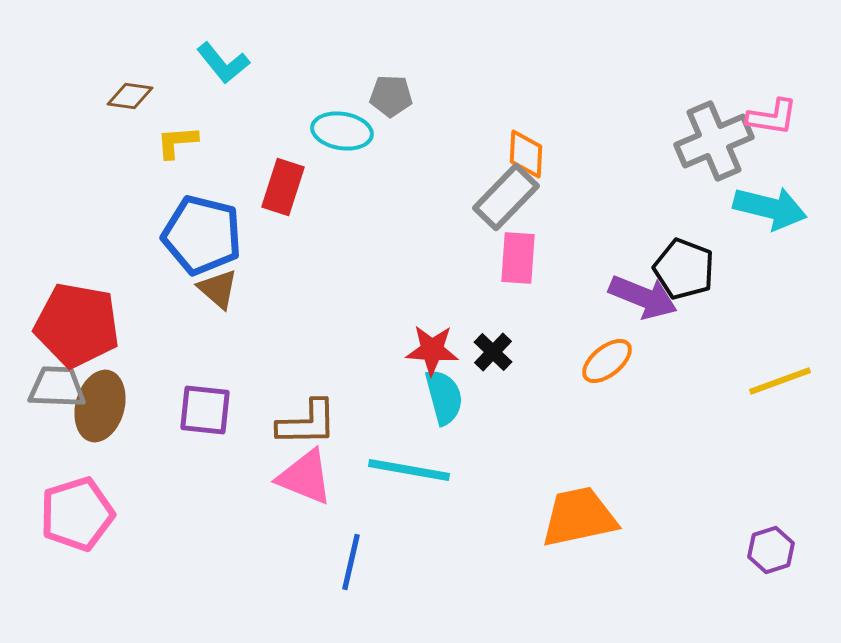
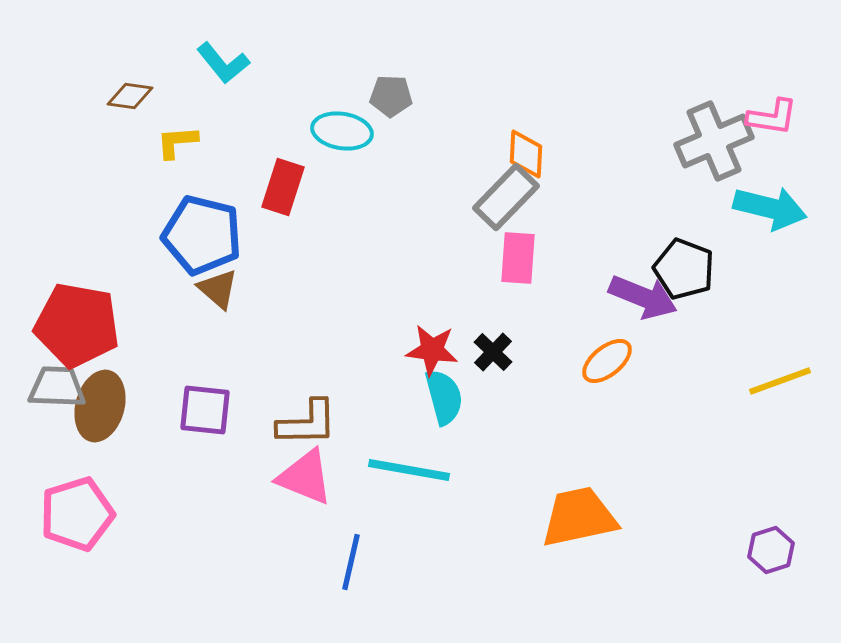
red star: rotated 4 degrees clockwise
